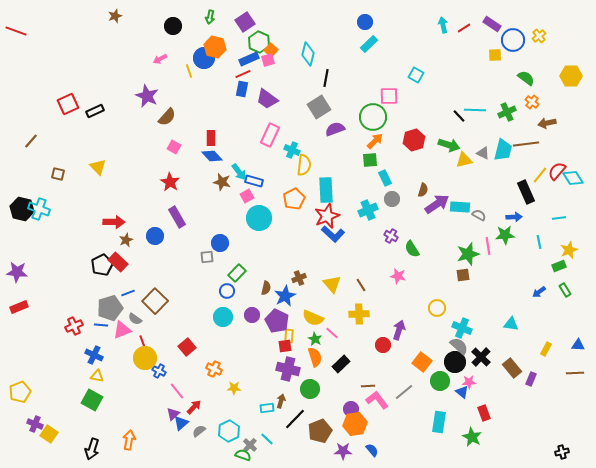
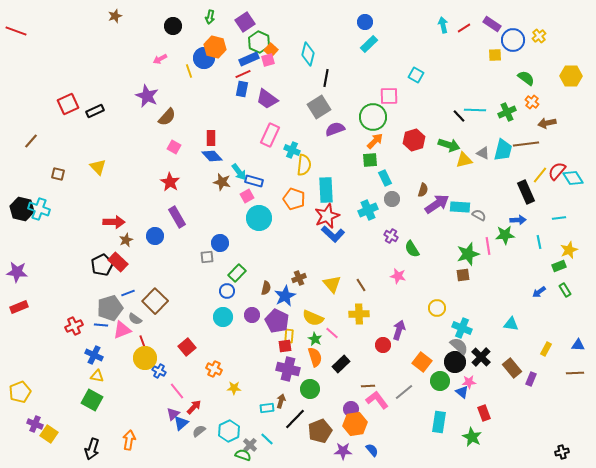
orange pentagon at (294, 199): rotated 25 degrees counterclockwise
blue arrow at (514, 217): moved 4 px right, 3 px down
